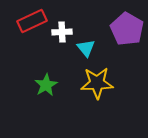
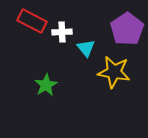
red rectangle: rotated 52 degrees clockwise
purple pentagon: rotated 8 degrees clockwise
yellow star: moved 17 px right, 11 px up; rotated 12 degrees clockwise
